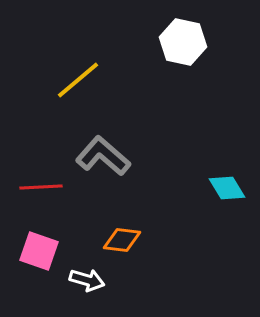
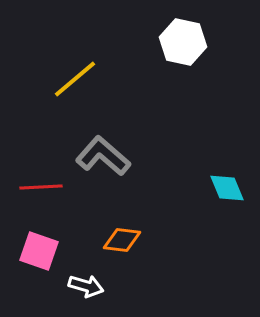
yellow line: moved 3 px left, 1 px up
cyan diamond: rotated 9 degrees clockwise
white arrow: moved 1 px left, 6 px down
